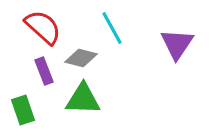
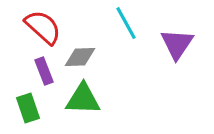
cyan line: moved 14 px right, 5 px up
gray diamond: moved 1 px left, 1 px up; rotated 16 degrees counterclockwise
green rectangle: moved 5 px right, 2 px up
